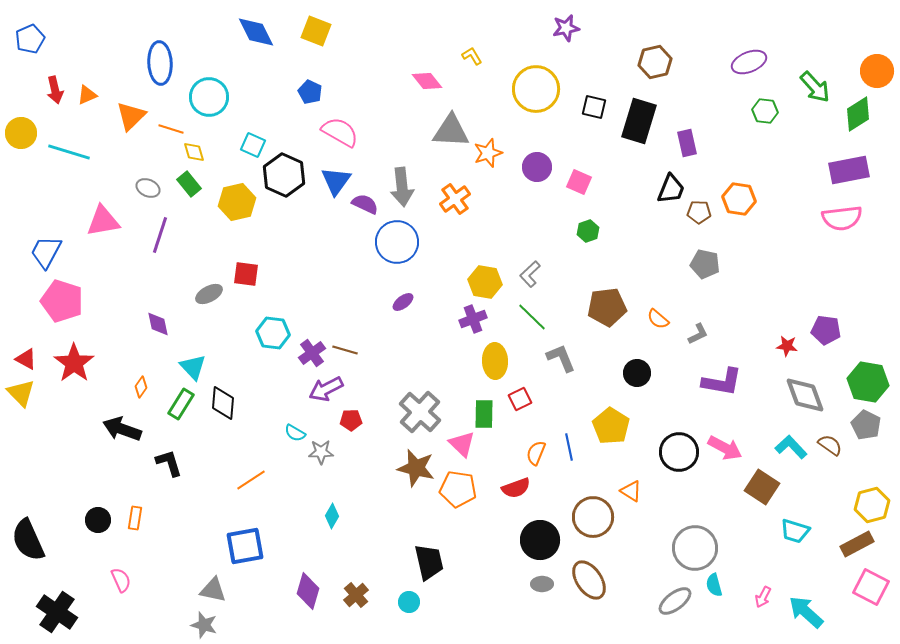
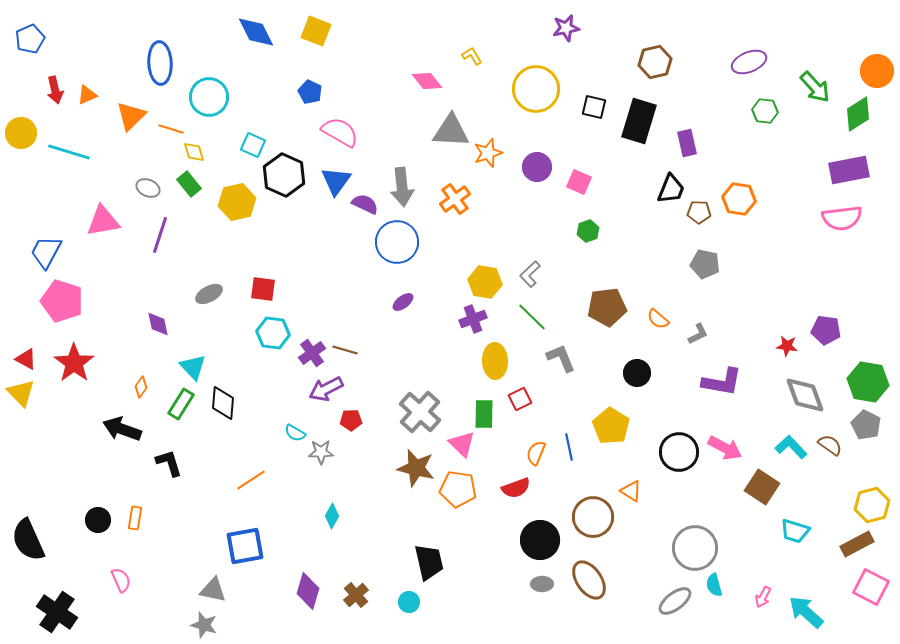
red square at (246, 274): moved 17 px right, 15 px down
